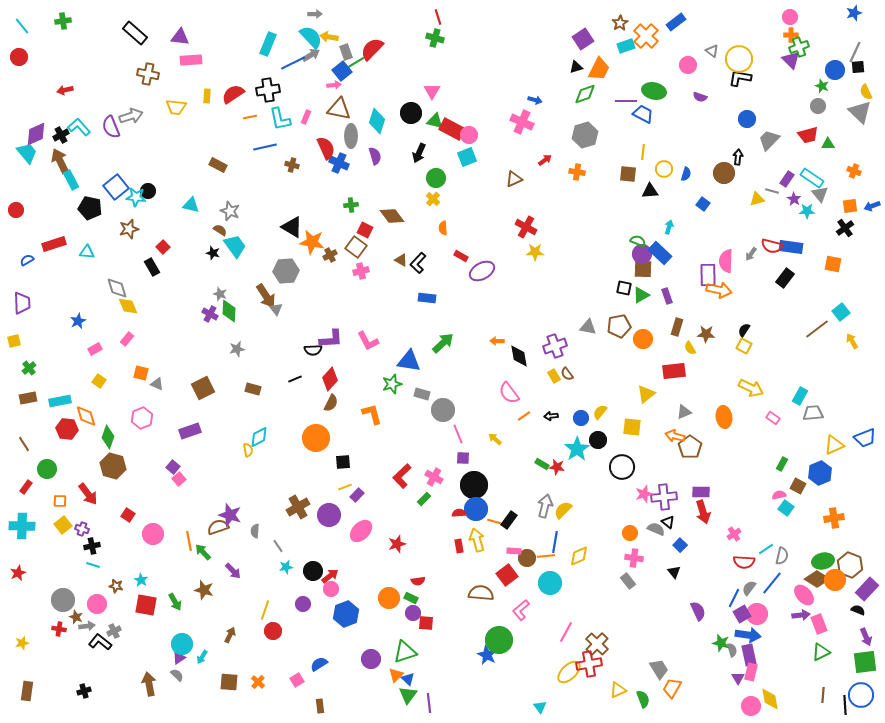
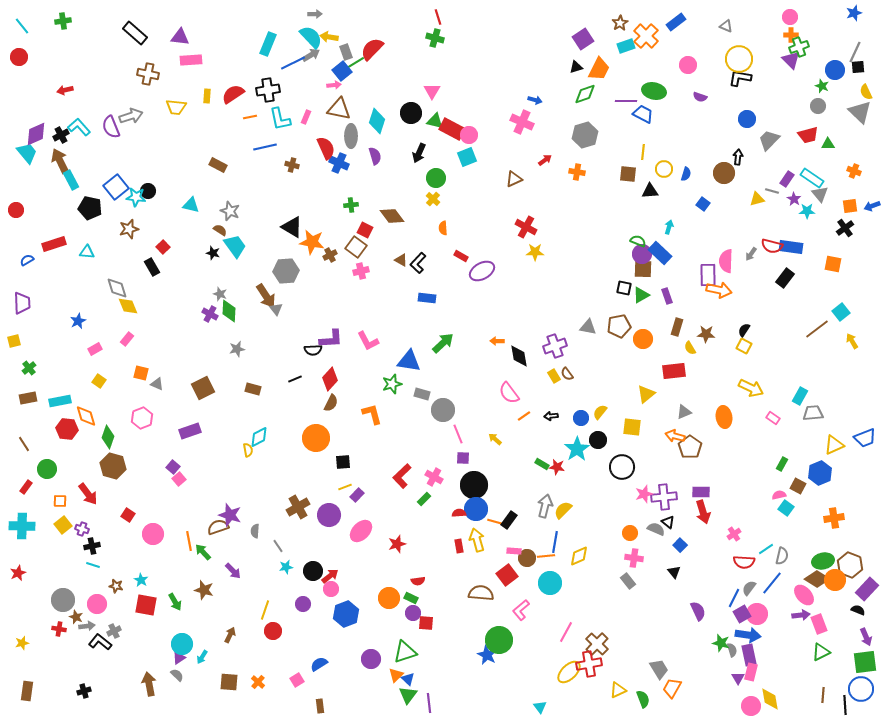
gray triangle at (712, 51): moved 14 px right, 25 px up; rotated 16 degrees counterclockwise
blue circle at (861, 695): moved 6 px up
